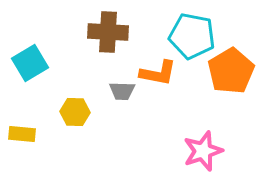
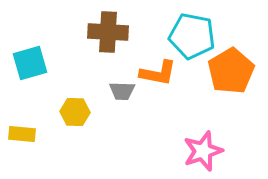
cyan square: rotated 15 degrees clockwise
